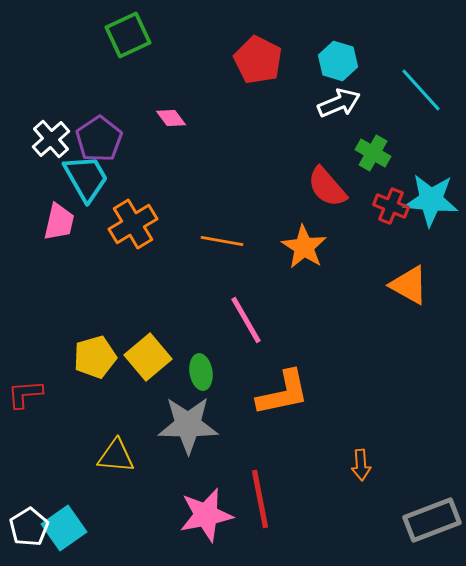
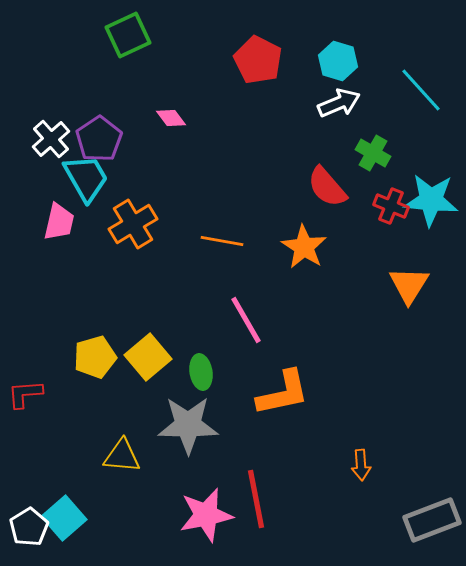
orange triangle: rotated 33 degrees clockwise
yellow triangle: moved 6 px right
red line: moved 4 px left
cyan square: moved 10 px up; rotated 6 degrees counterclockwise
